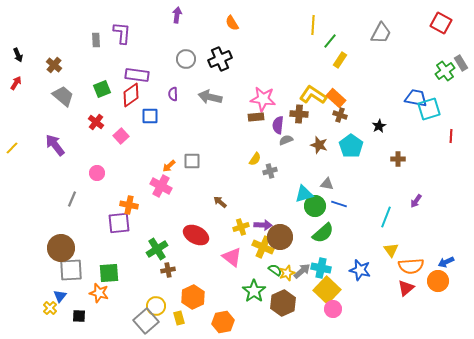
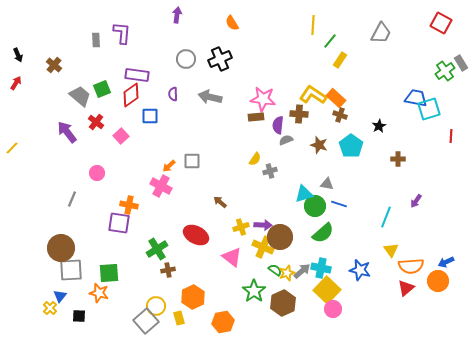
gray trapezoid at (63, 96): moved 17 px right
purple arrow at (55, 145): moved 12 px right, 13 px up
purple square at (119, 223): rotated 15 degrees clockwise
